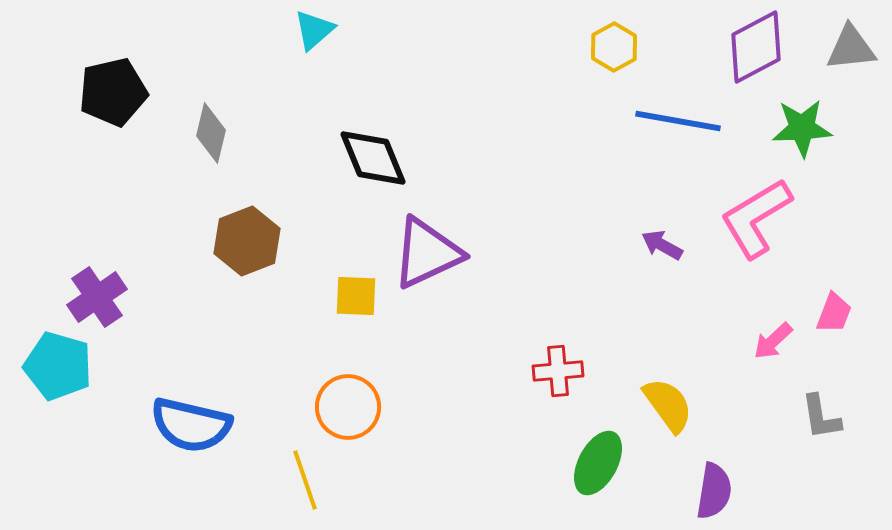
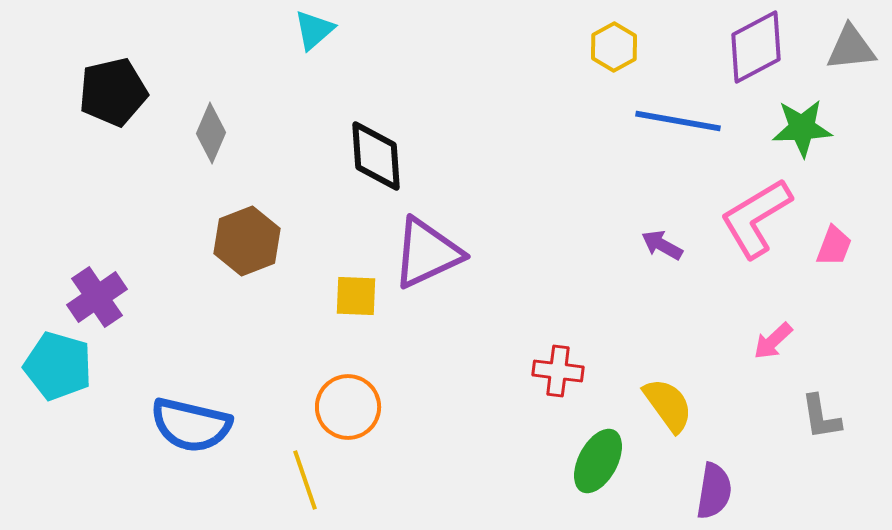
gray diamond: rotated 10 degrees clockwise
black diamond: moved 3 px right, 2 px up; rotated 18 degrees clockwise
pink trapezoid: moved 67 px up
red cross: rotated 12 degrees clockwise
green ellipse: moved 2 px up
